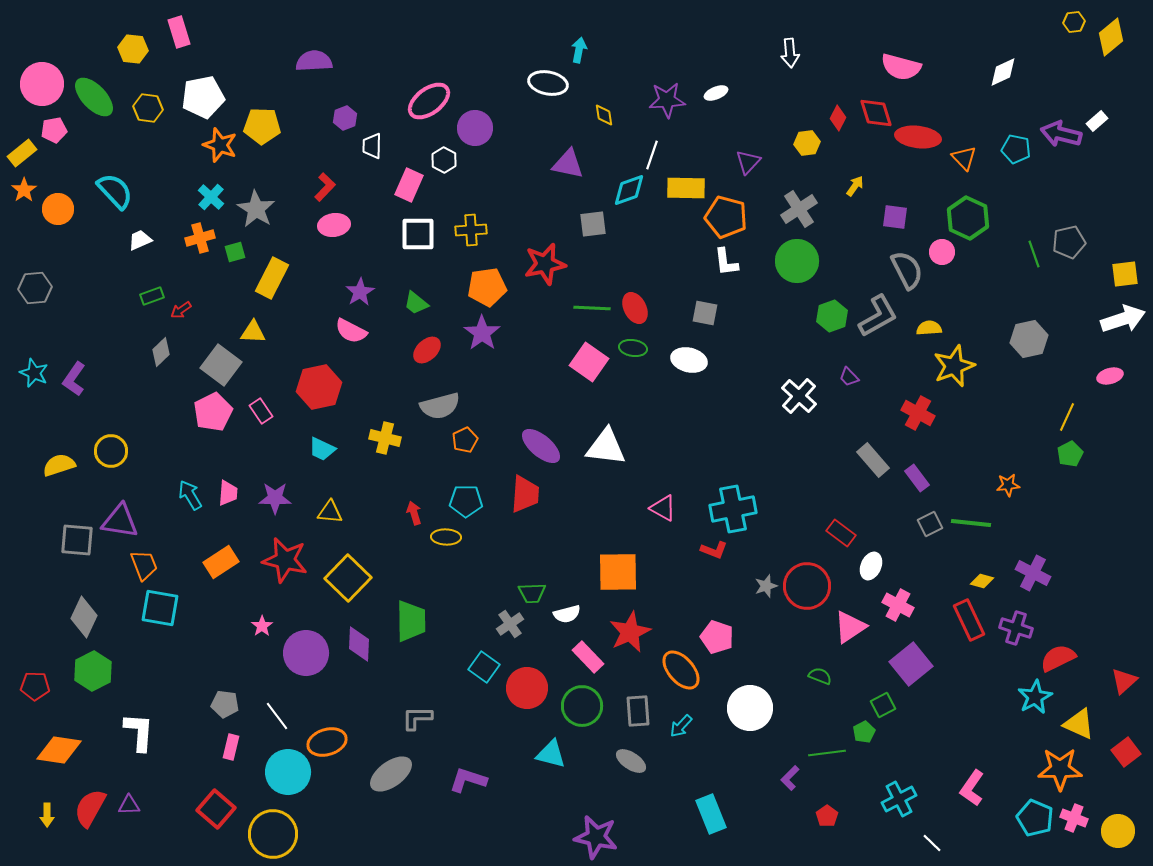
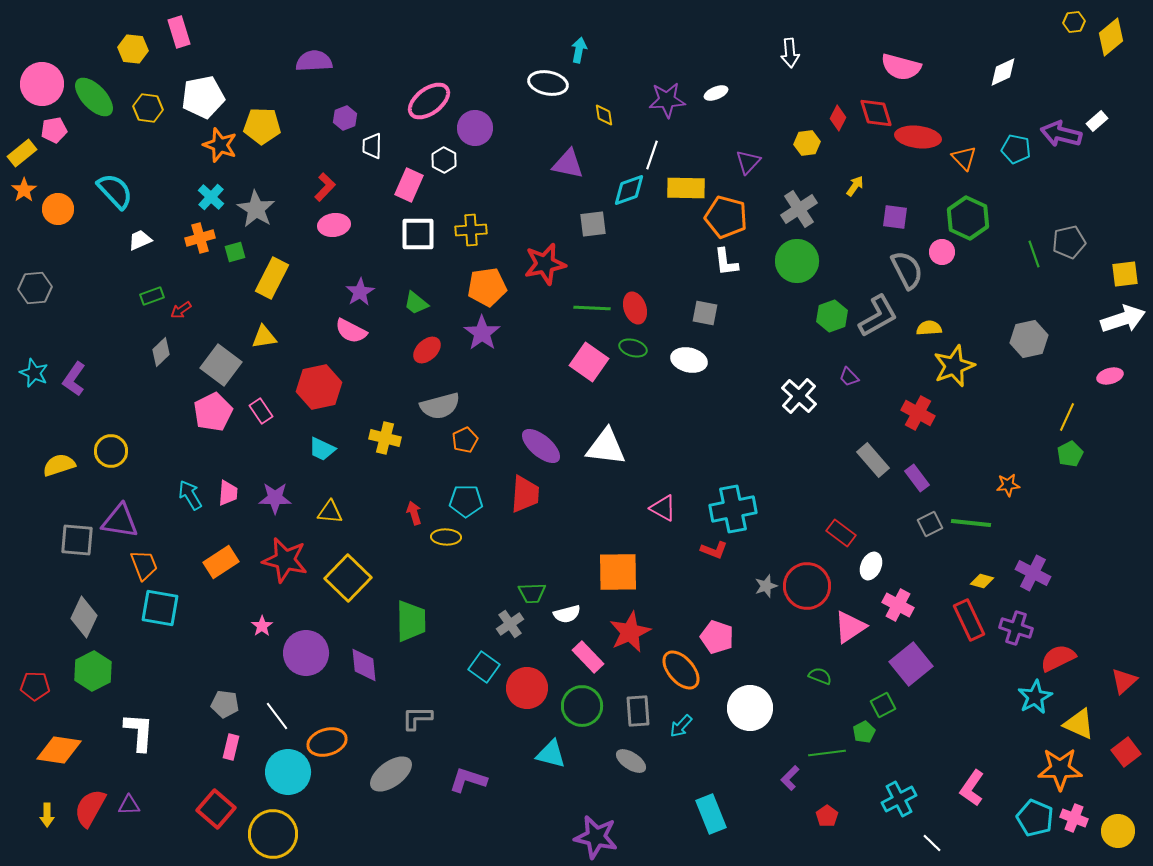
red ellipse at (635, 308): rotated 8 degrees clockwise
yellow triangle at (253, 332): moved 11 px right, 5 px down; rotated 12 degrees counterclockwise
green ellipse at (633, 348): rotated 8 degrees clockwise
purple diamond at (359, 644): moved 5 px right, 21 px down; rotated 9 degrees counterclockwise
